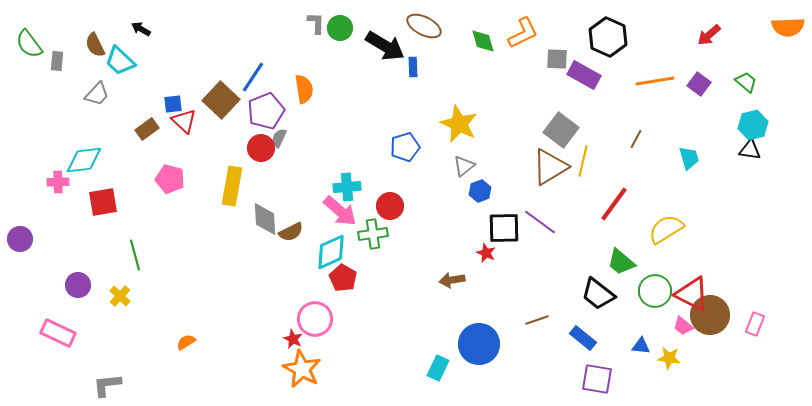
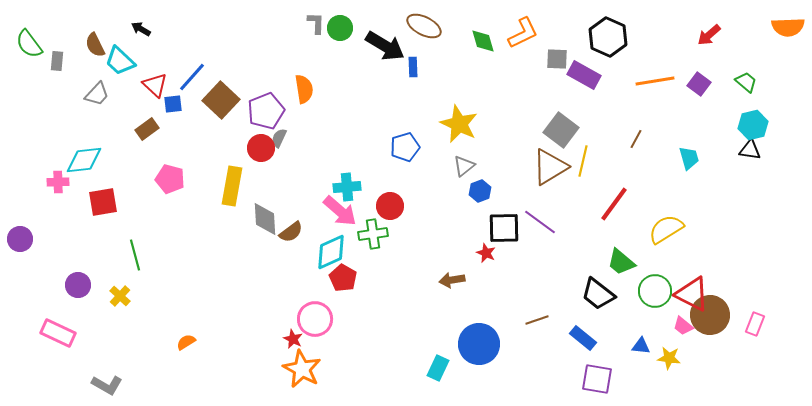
blue line at (253, 77): moved 61 px left; rotated 8 degrees clockwise
red triangle at (184, 121): moved 29 px left, 36 px up
brown semicircle at (291, 232): rotated 10 degrees counterclockwise
gray L-shape at (107, 385): rotated 144 degrees counterclockwise
